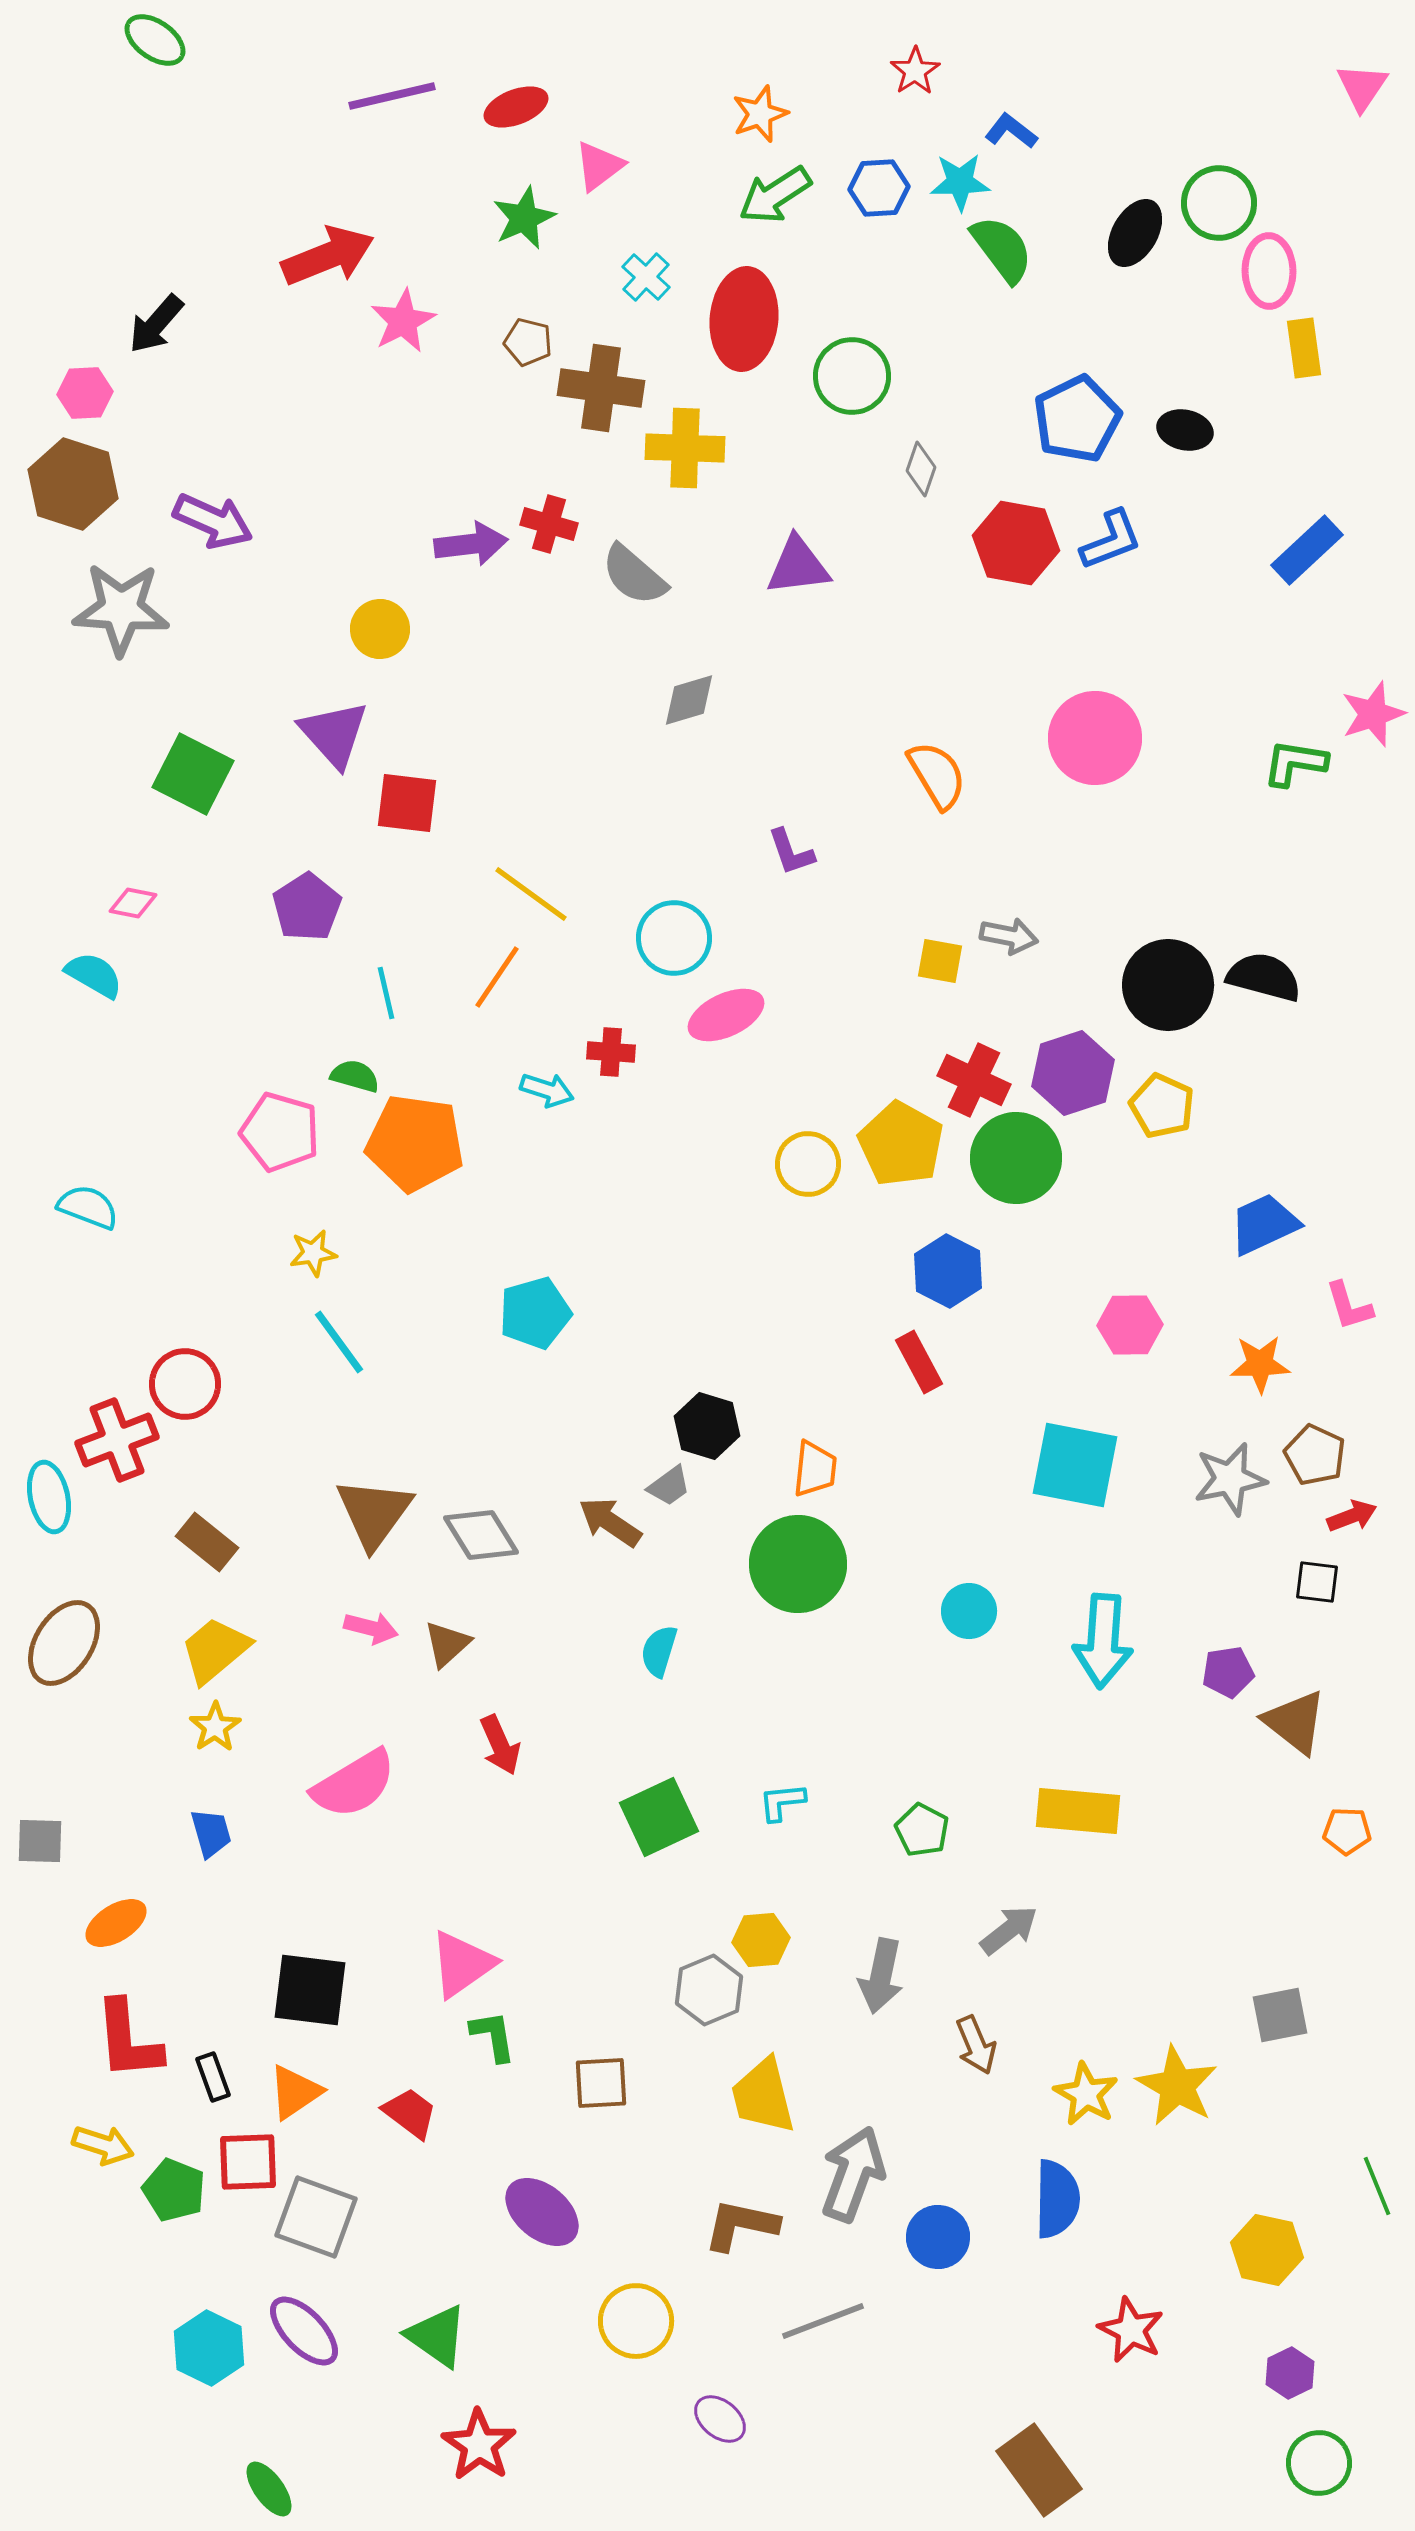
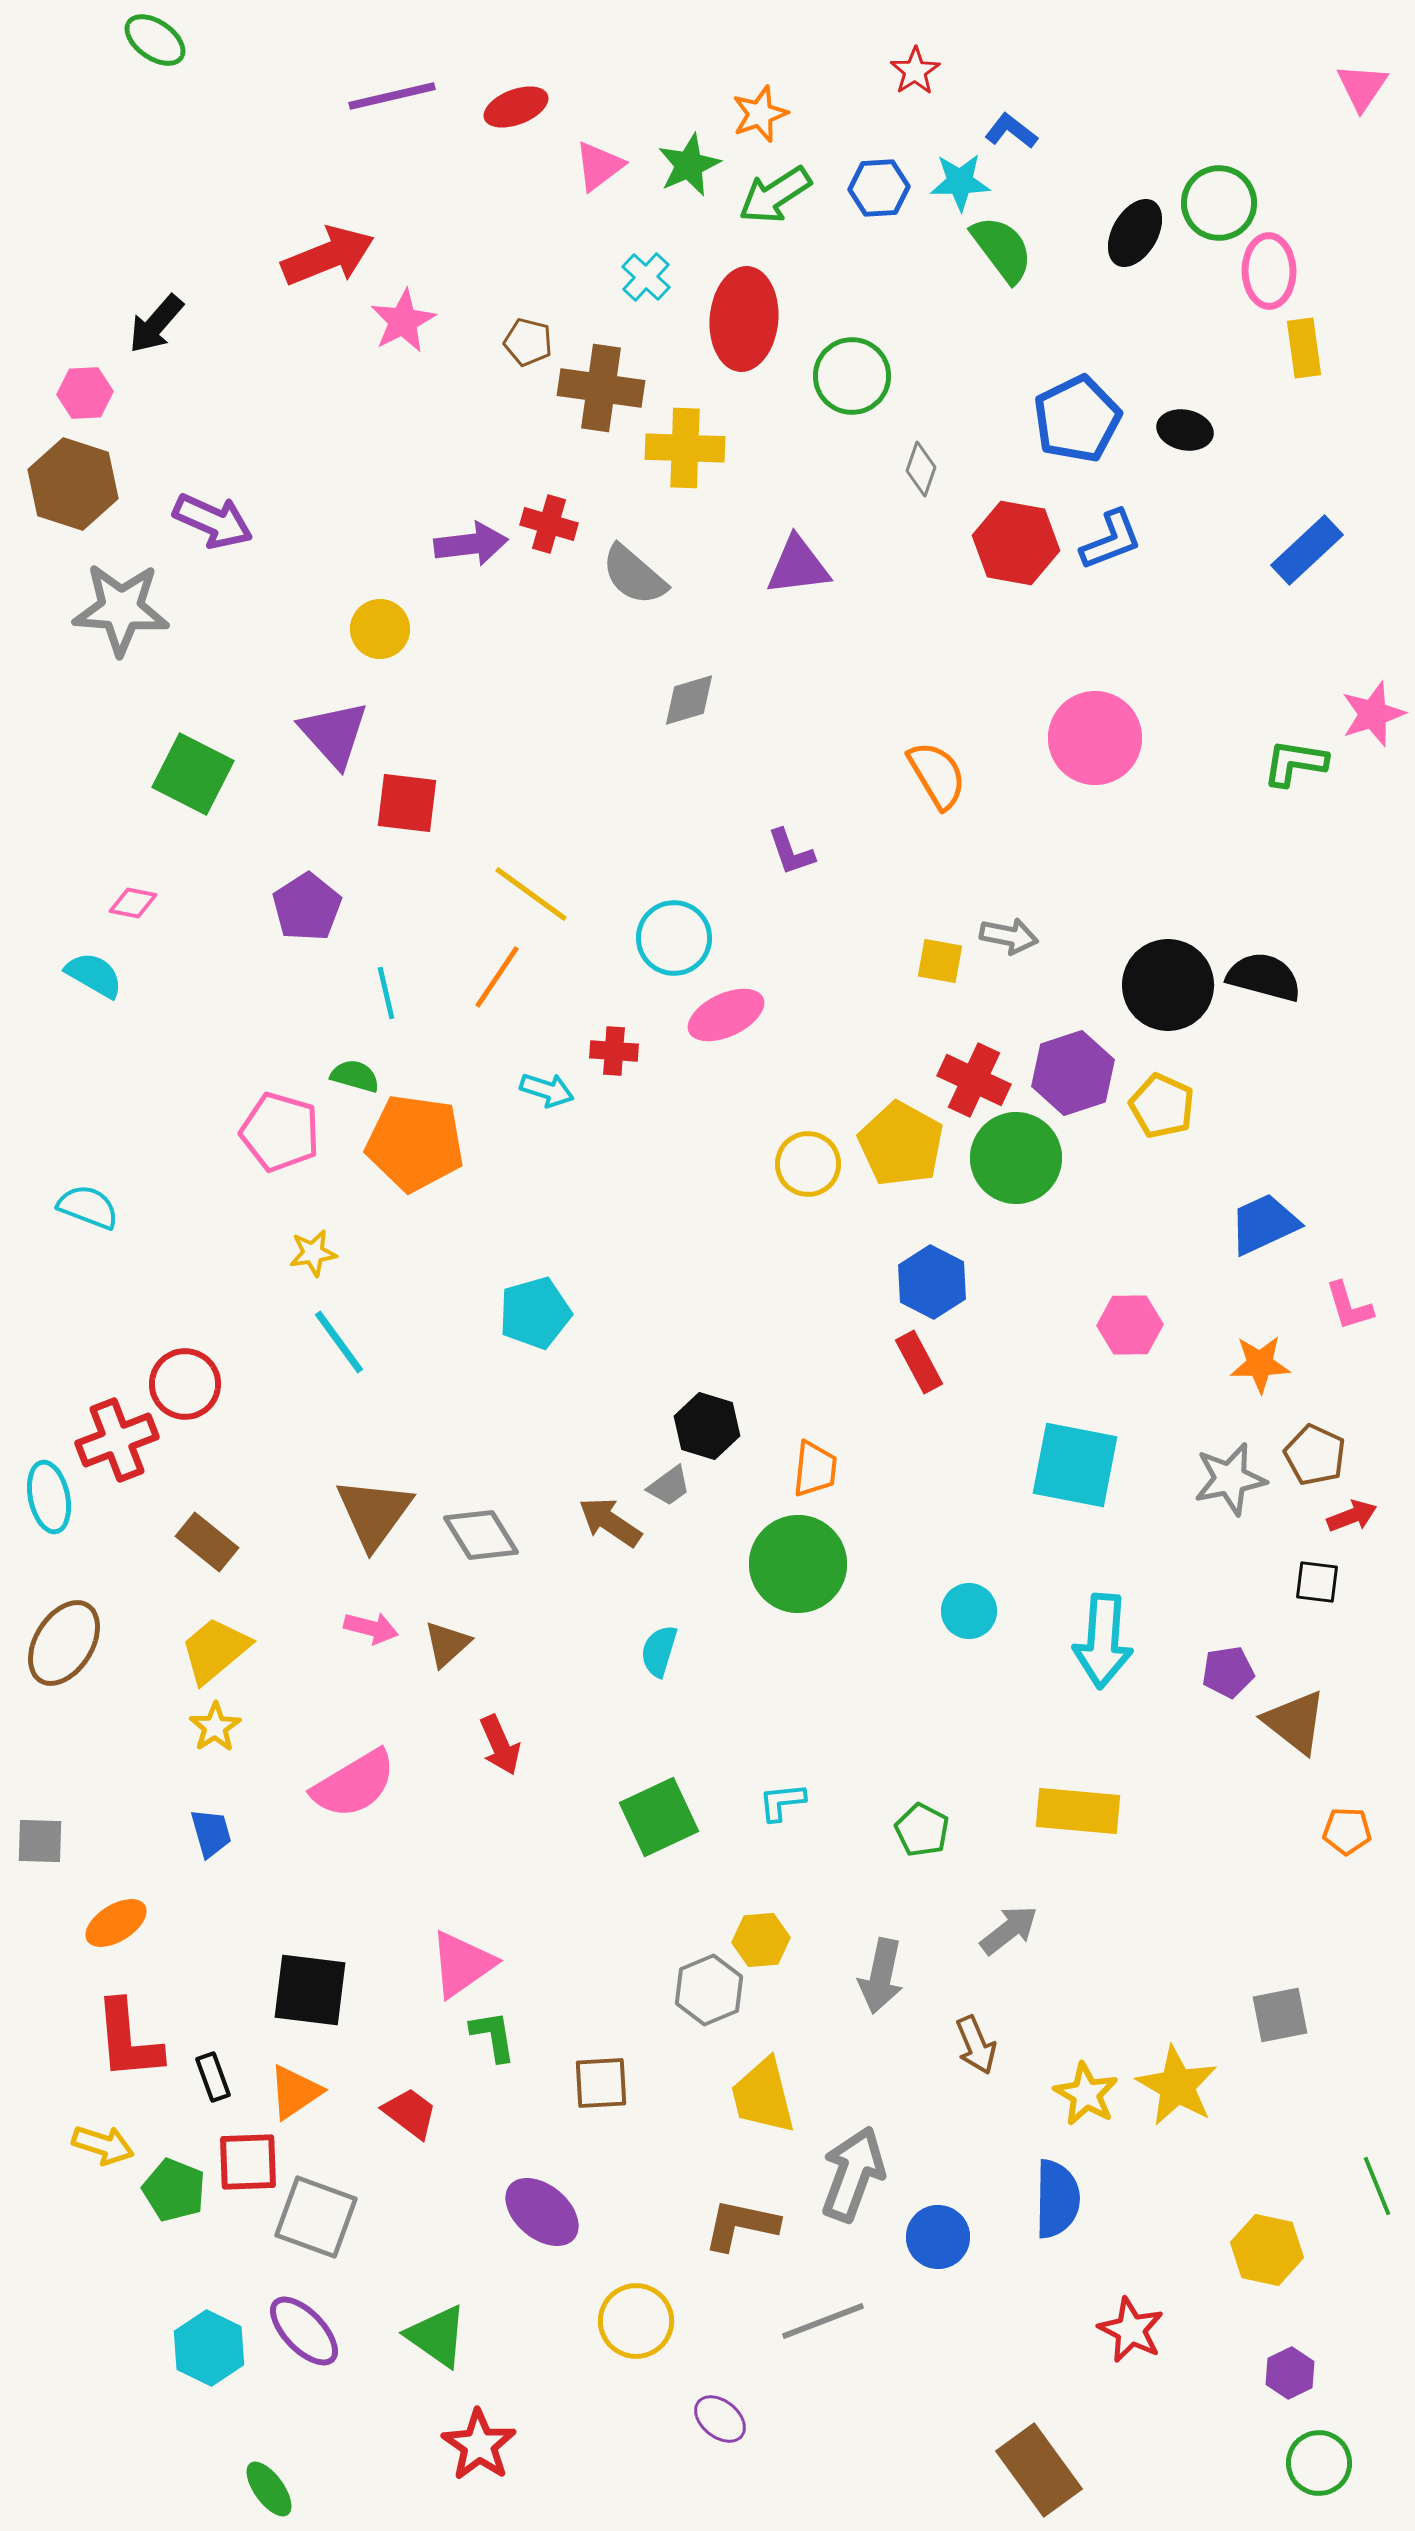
green star at (524, 218): moved 165 px right, 53 px up
red cross at (611, 1052): moved 3 px right, 1 px up
blue hexagon at (948, 1271): moved 16 px left, 11 px down
